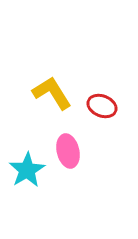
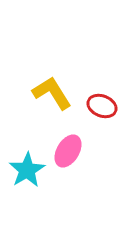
pink ellipse: rotated 44 degrees clockwise
